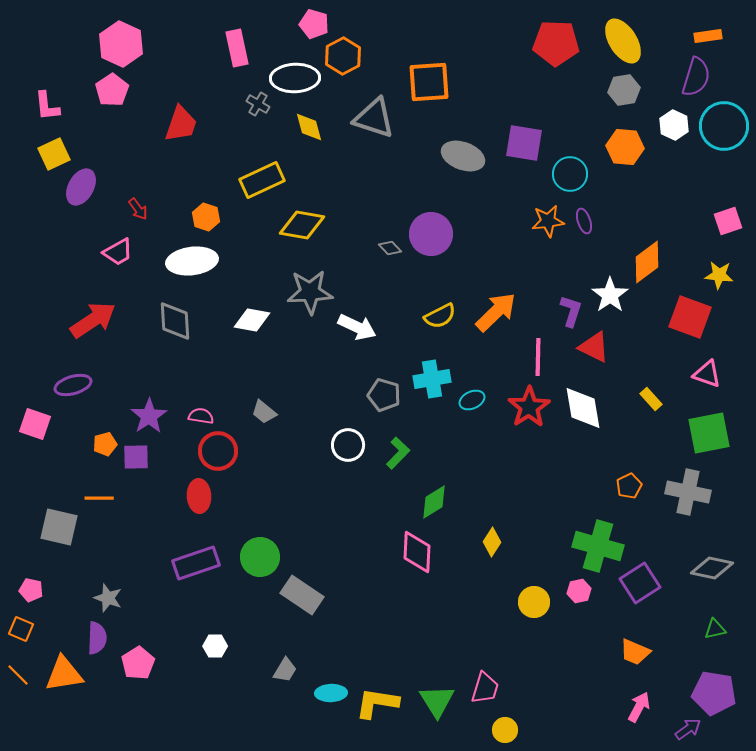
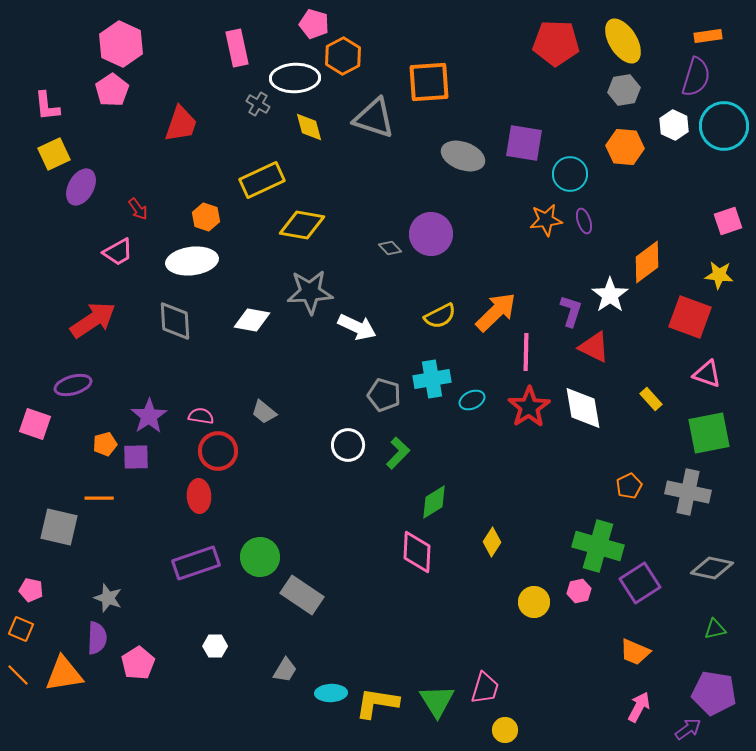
orange star at (548, 221): moved 2 px left, 1 px up
pink line at (538, 357): moved 12 px left, 5 px up
